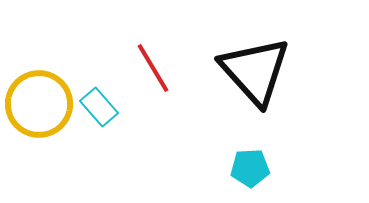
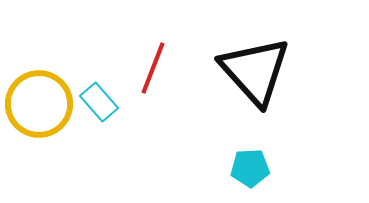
red line: rotated 52 degrees clockwise
cyan rectangle: moved 5 px up
